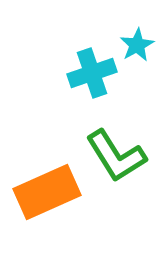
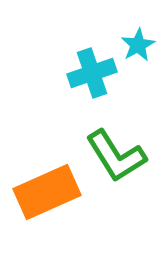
cyan star: moved 1 px right
